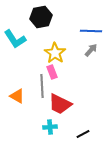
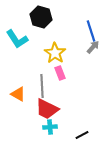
black hexagon: rotated 25 degrees clockwise
blue line: rotated 70 degrees clockwise
cyan L-shape: moved 2 px right
gray arrow: moved 2 px right, 3 px up
pink rectangle: moved 8 px right, 1 px down
orange triangle: moved 1 px right, 2 px up
red trapezoid: moved 13 px left, 5 px down
black line: moved 1 px left, 1 px down
